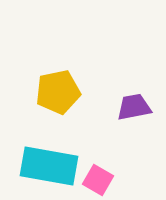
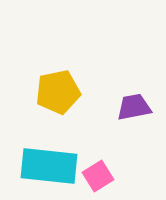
cyan rectangle: rotated 4 degrees counterclockwise
pink square: moved 4 px up; rotated 28 degrees clockwise
